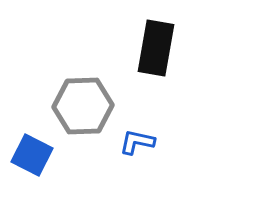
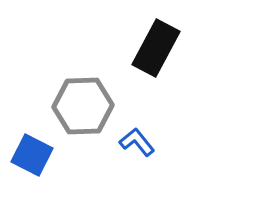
black rectangle: rotated 18 degrees clockwise
blue L-shape: rotated 39 degrees clockwise
